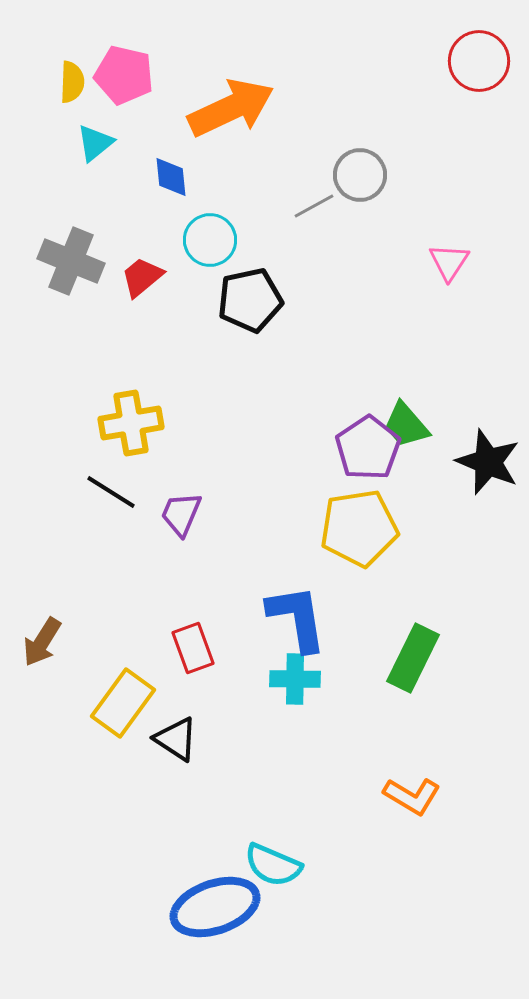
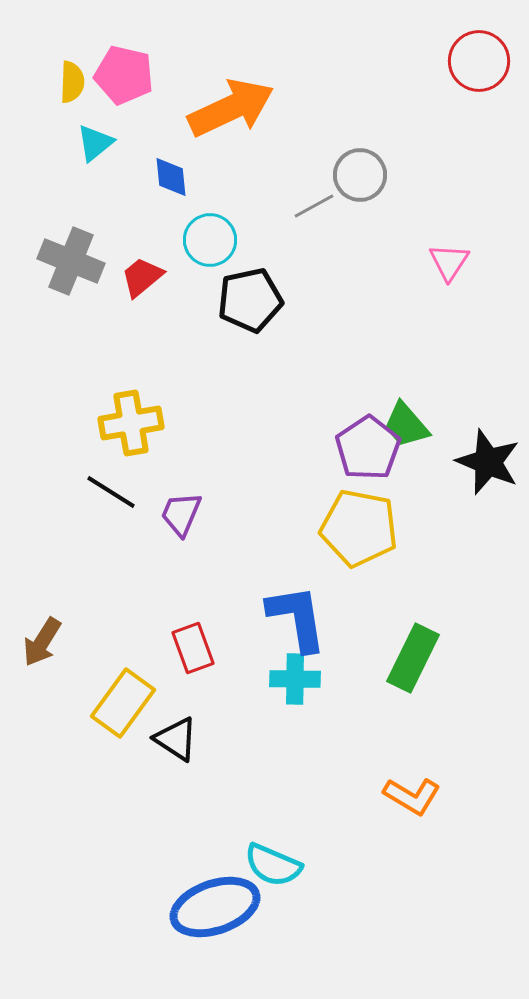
yellow pentagon: rotated 20 degrees clockwise
